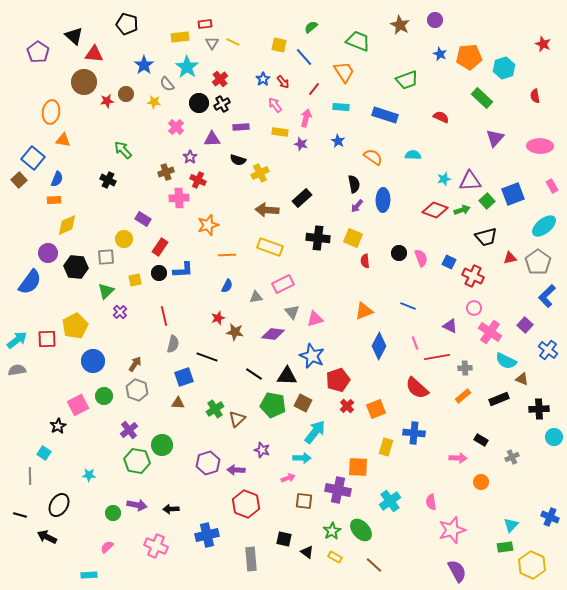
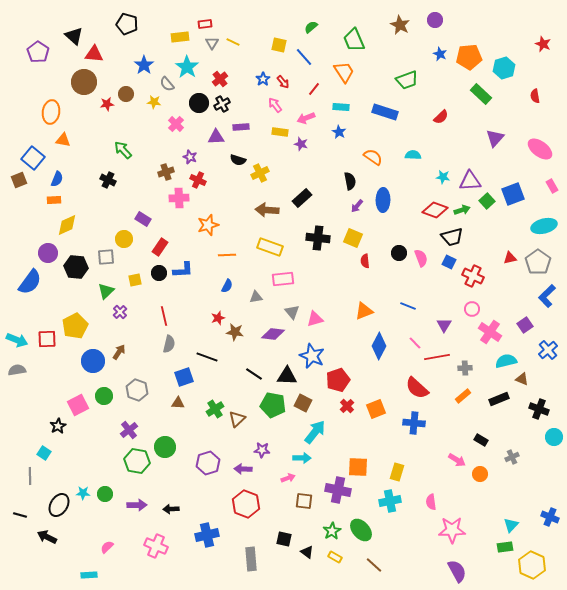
green trapezoid at (358, 41): moved 4 px left, 1 px up; rotated 135 degrees counterclockwise
green rectangle at (482, 98): moved 1 px left, 4 px up
red star at (107, 101): moved 3 px down
blue rectangle at (385, 115): moved 3 px up
red semicircle at (441, 117): rotated 112 degrees clockwise
pink arrow at (306, 118): rotated 126 degrees counterclockwise
pink cross at (176, 127): moved 3 px up
purple triangle at (212, 139): moved 4 px right, 2 px up
blue star at (338, 141): moved 1 px right, 9 px up
pink ellipse at (540, 146): moved 3 px down; rotated 35 degrees clockwise
purple star at (190, 157): rotated 16 degrees counterclockwise
cyan star at (444, 179): moved 1 px left, 2 px up; rotated 24 degrees clockwise
brown square at (19, 180): rotated 21 degrees clockwise
black semicircle at (354, 184): moved 4 px left, 3 px up
cyan ellipse at (544, 226): rotated 25 degrees clockwise
black trapezoid at (486, 237): moved 34 px left
pink rectangle at (283, 284): moved 5 px up; rotated 20 degrees clockwise
pink circle at (474, 308): moved 2 px left, 1 px down
purple square at (525, 325): rotated 14 degrees clockwise
purple triangle at (450, 326): moved 6 px left, 1 px up; rotated 35 degrees clockwise
cyan arrow at (17, 340): rotated 60 degrees clockwise
pink line at (415, 343): rotated 24 degrees counterclockwise
gray semicircle at (173, 344): moved 4 px left
blue cross at (548, 350): rotated 12 degrees clockwise
cyan semicircle at (506, 361): rotated 140 degrees clockwise
brown arrow at (135, 364): moved 16 px left, 12 px up
black cross at (539, 409): rotated 24 degrees clockwise
blue cross at (414, 433): moved 10 px up
green circle at (162, 445): moved 3 px right, 2 px down
yellow rectangle at (386, 447): moved 11 px right, 25 px down
purple star at (262, 450): rotated 14 degrees counterclockwise
pink arrow at (458, 458): moved 1 px left, 2 px down; rotated 30 degrees clockwise
purple arrow at (236, 470): moved 7 px right, 1 px up
cyan star at (89, 475): moved 6 px left, 18 px down
orange circle at (481, 482): moved 1 px left, 8 px up
cyan cross at (390, 501): rotated 25 degrees clockwise
purple arrow at (137, 505): rotated 12 degrees counterclockwise
green circle at (113, 513): moved 8 px left, 19 px up
pink star at (452, 530): rotated 16 degrees clockwise
